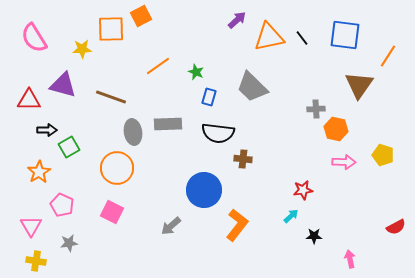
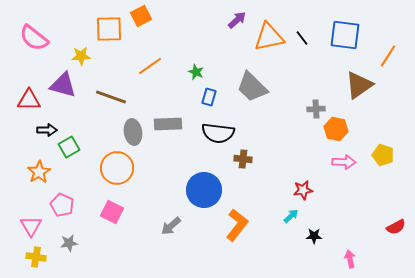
orange square at (111, 29): moved 2 px left
pink semicircle at (34, 38): rotated 20 degrees counterclockwise
yellow star at (82, 49): moved 1 px left, 7 px down
orange line at (158, 66): moved 8 px left
brown triangle at (359, 85): rotated 20 degrees clockwise
yellow cross at (36, 261): moved 4 px up
